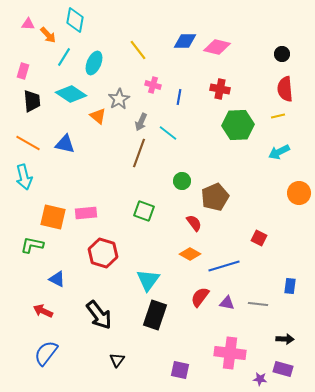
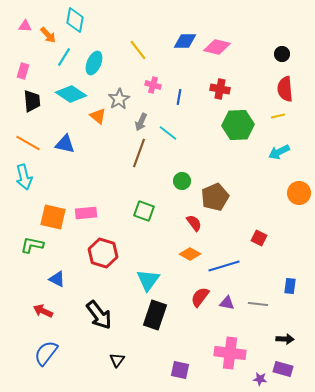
pink triangle at (28, 24): moved 3 px left, 2 px down
